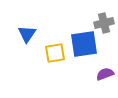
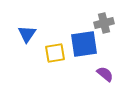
purple semicircle: rotated 60 degrees clockwise
